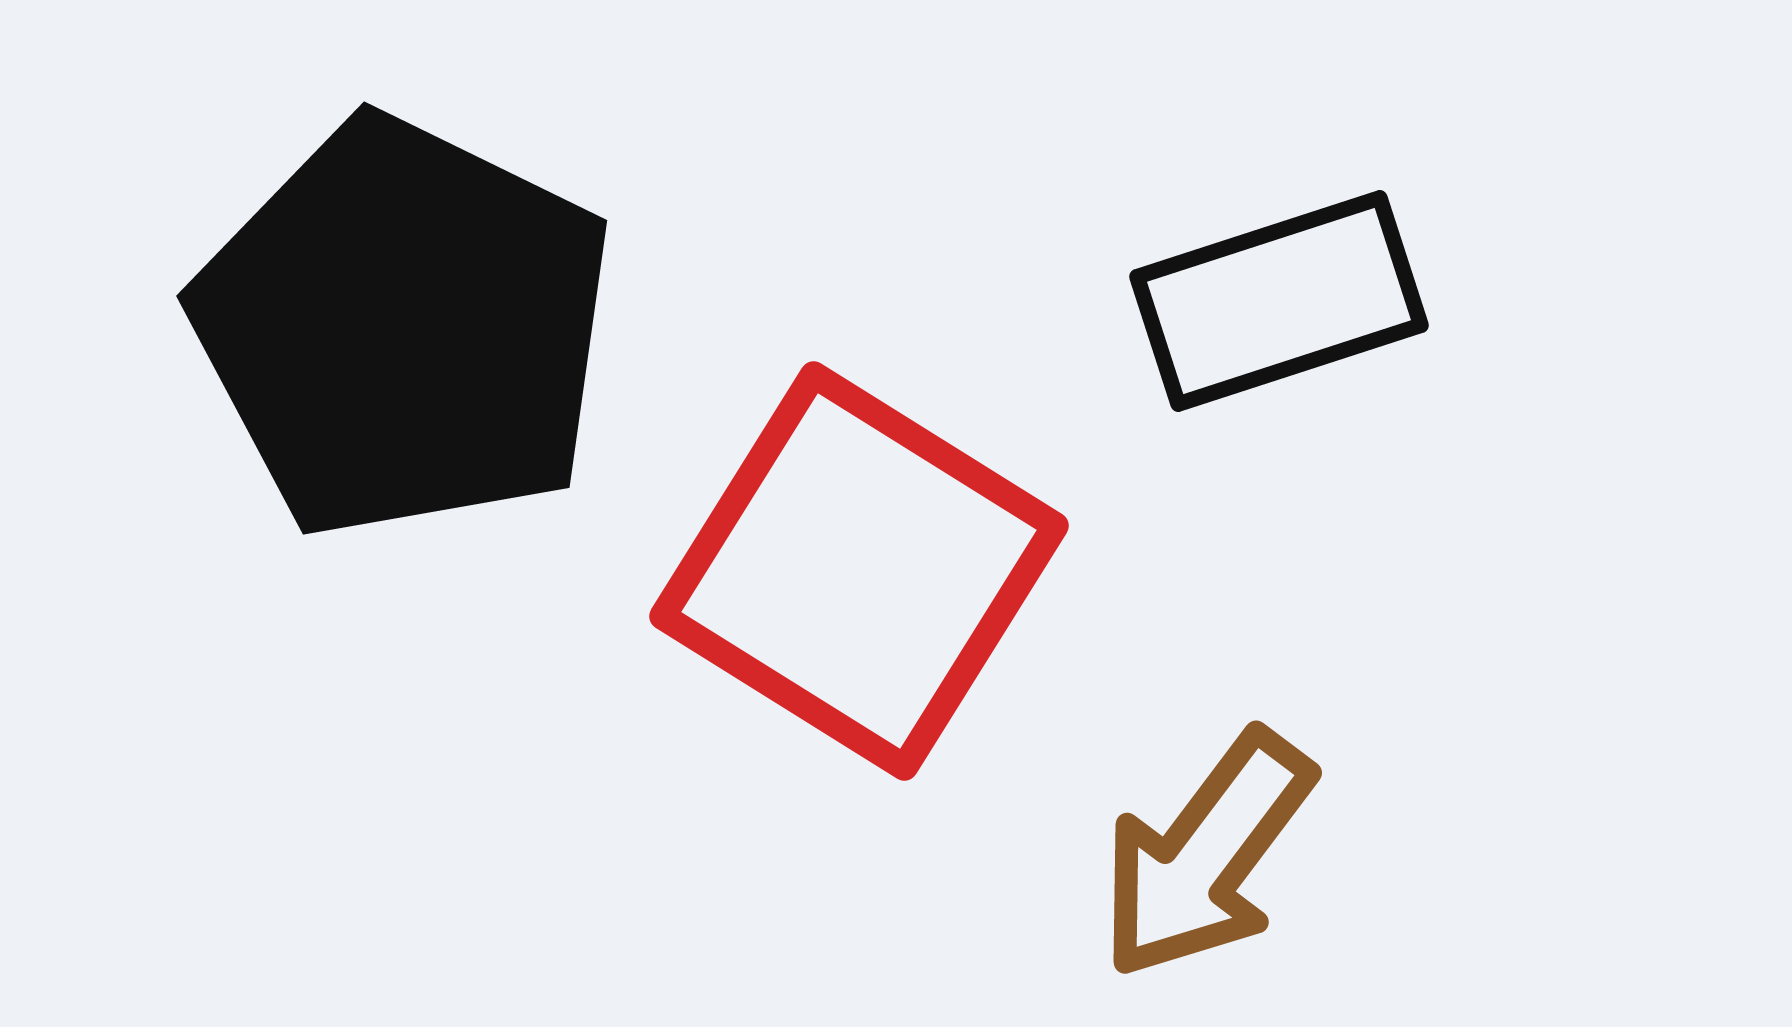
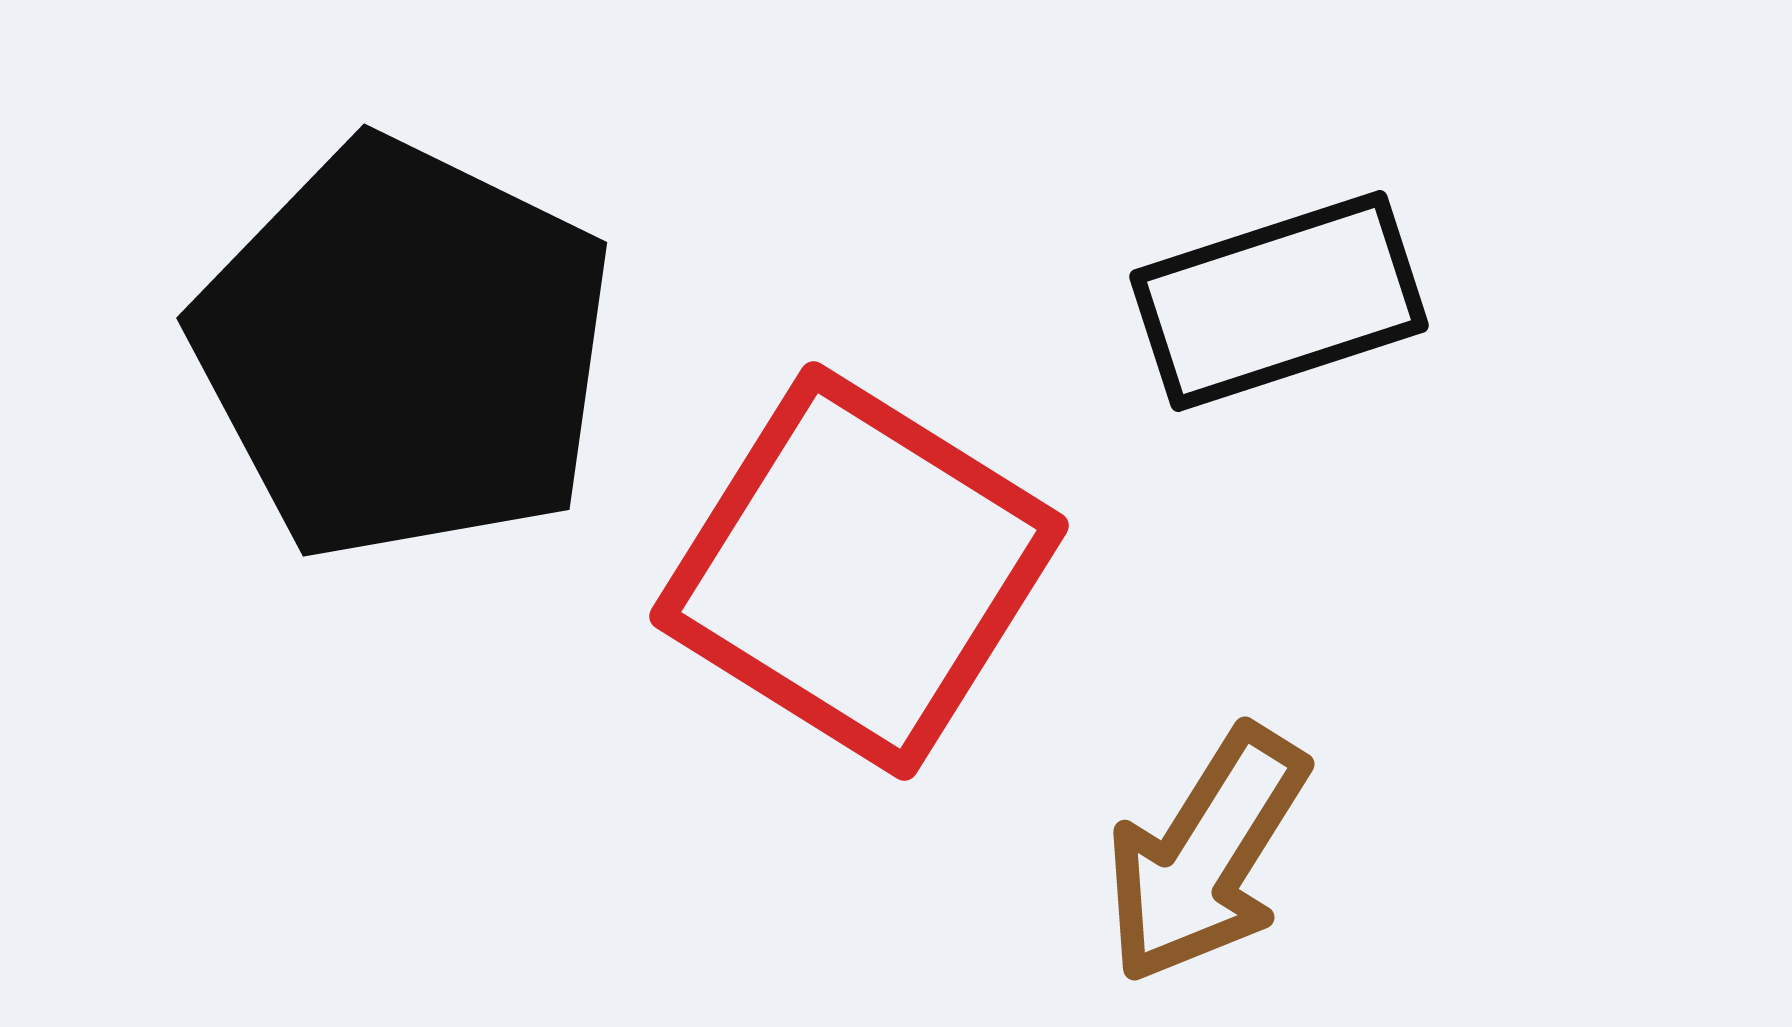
black pentagon: moved 22 px down
brown arrow: rotated 5 degrees counterclockwise
